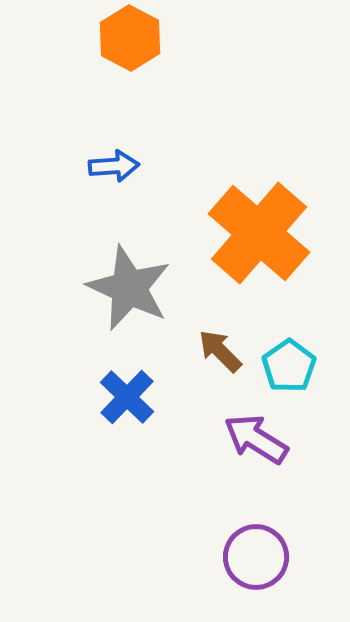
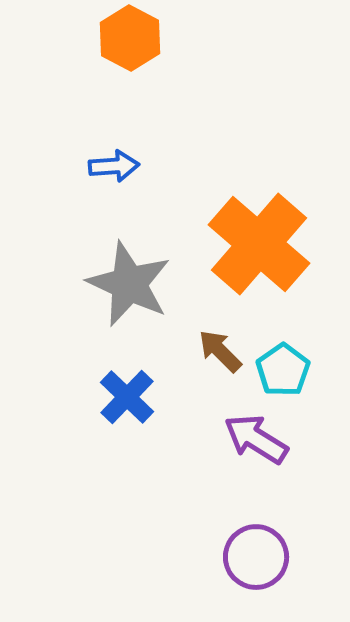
orange cross: moved 11 px down
gray star: moved 4 px up
cyan pentagon: moved 6 px left, 4 px down
